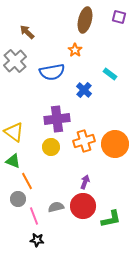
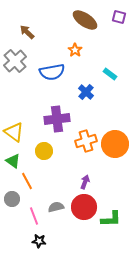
brown ellipse: rotated 70 degrees counterclockwise
blue cross: moved 2 px right, 2 px down
orange cross: moved 2 px right
yellow circle: moved 7 px left, 4 px down
green triangle: rotated 14 degrees clockwise
gray circle: moved 6 px left
red circle: moved 1 px right, 1 px down
green L-shape: rotated 10 degrees clockwise
black star: moved 2 px right, 1 px down
